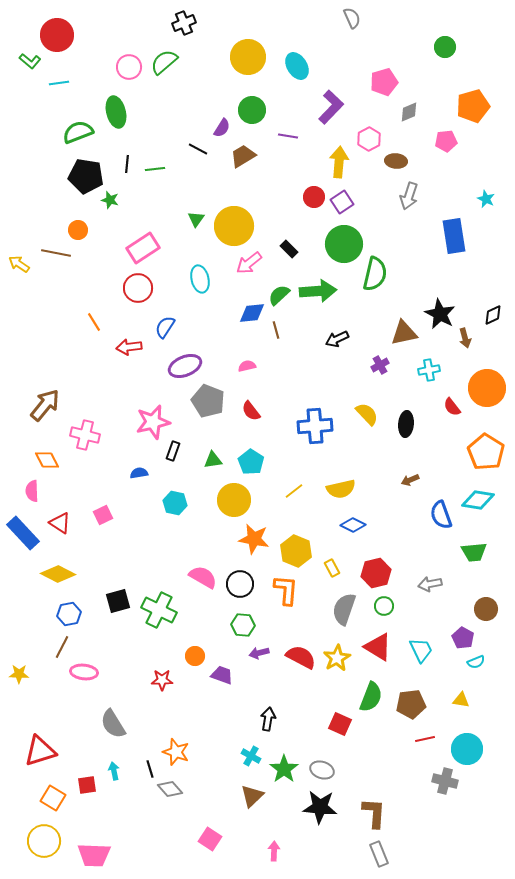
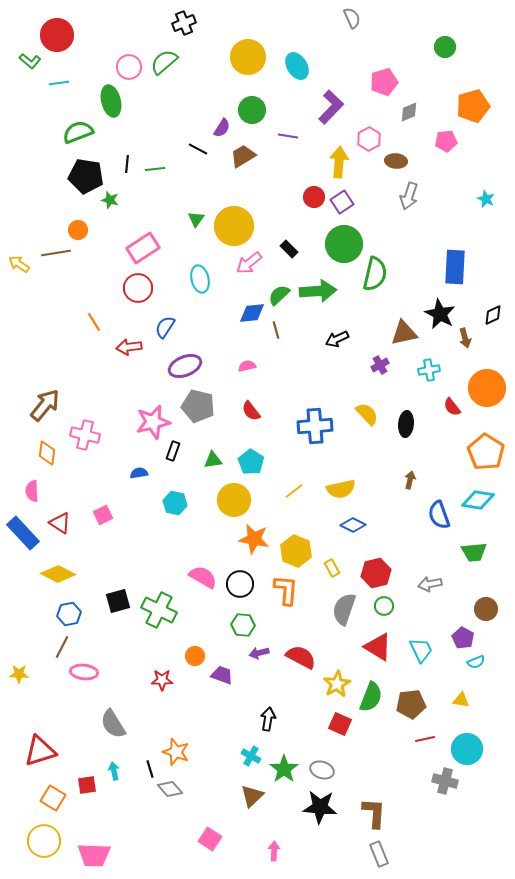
green ellipse at (116, 112): moved 5 px left, 11 px up
blue rectangle at (454, 236): moved 1 px right, 31 px down; rotated 12 degrees clockwise
brown line at (56, 253): rotated 20 degrees counterclockwise
gray pentagon at (208, 401): moved 10 px left, 5 px down; rotated 8 degrees counterclockwise
orange diamond at (47, 460): moved 7 px up; rotated 35 degrees clockwise
brown arrow at (410, 480): rotated 126 degrees clockwise
blue semicircle at (441, 515): moved 2 px left
yellow star at (337, 658): moved 26 px down
